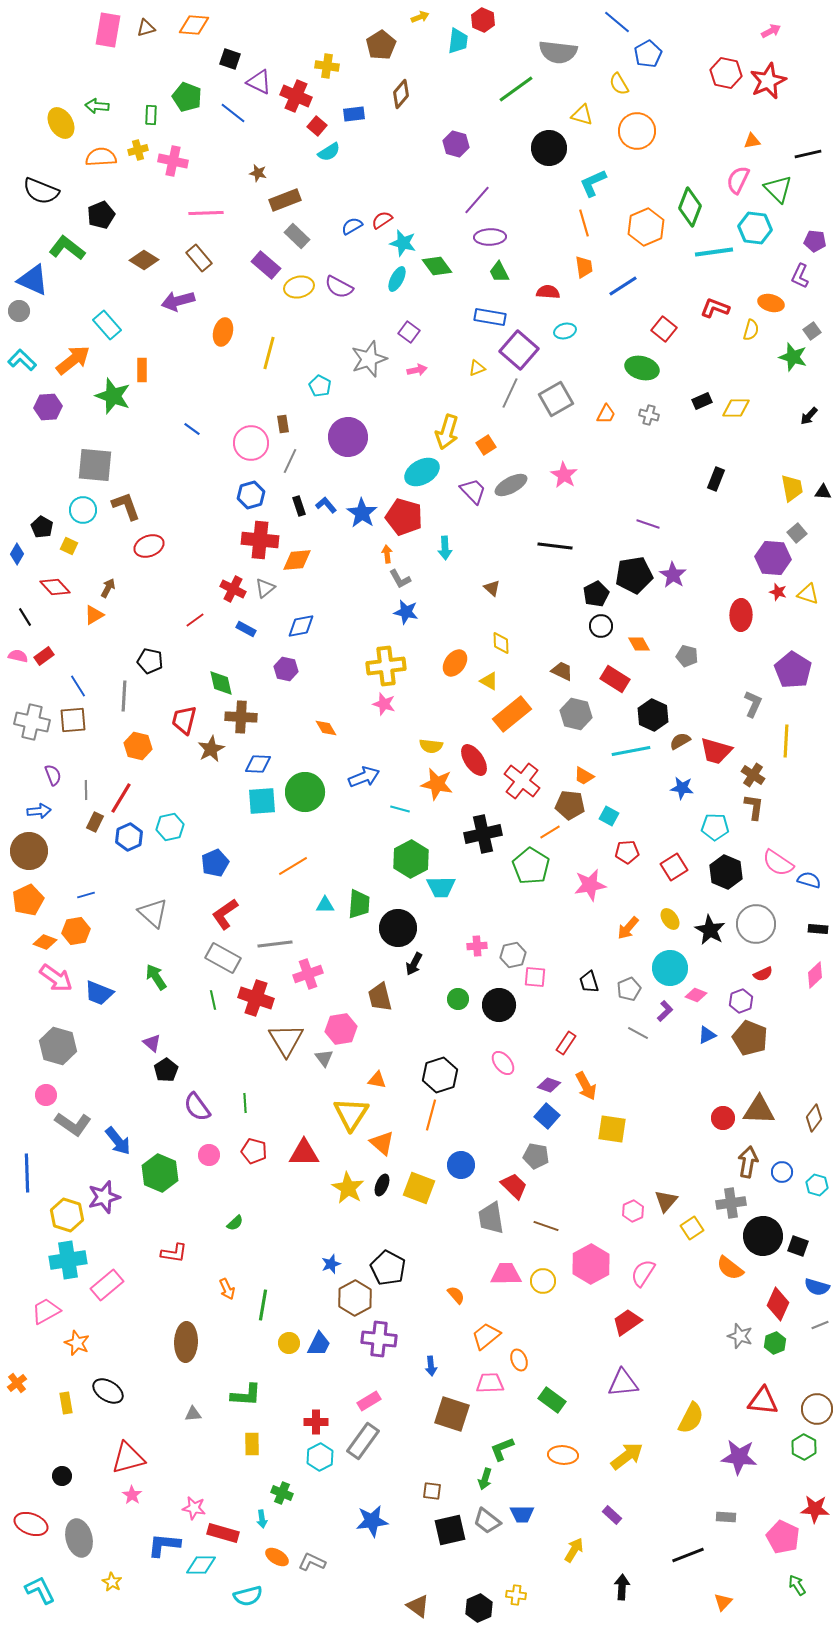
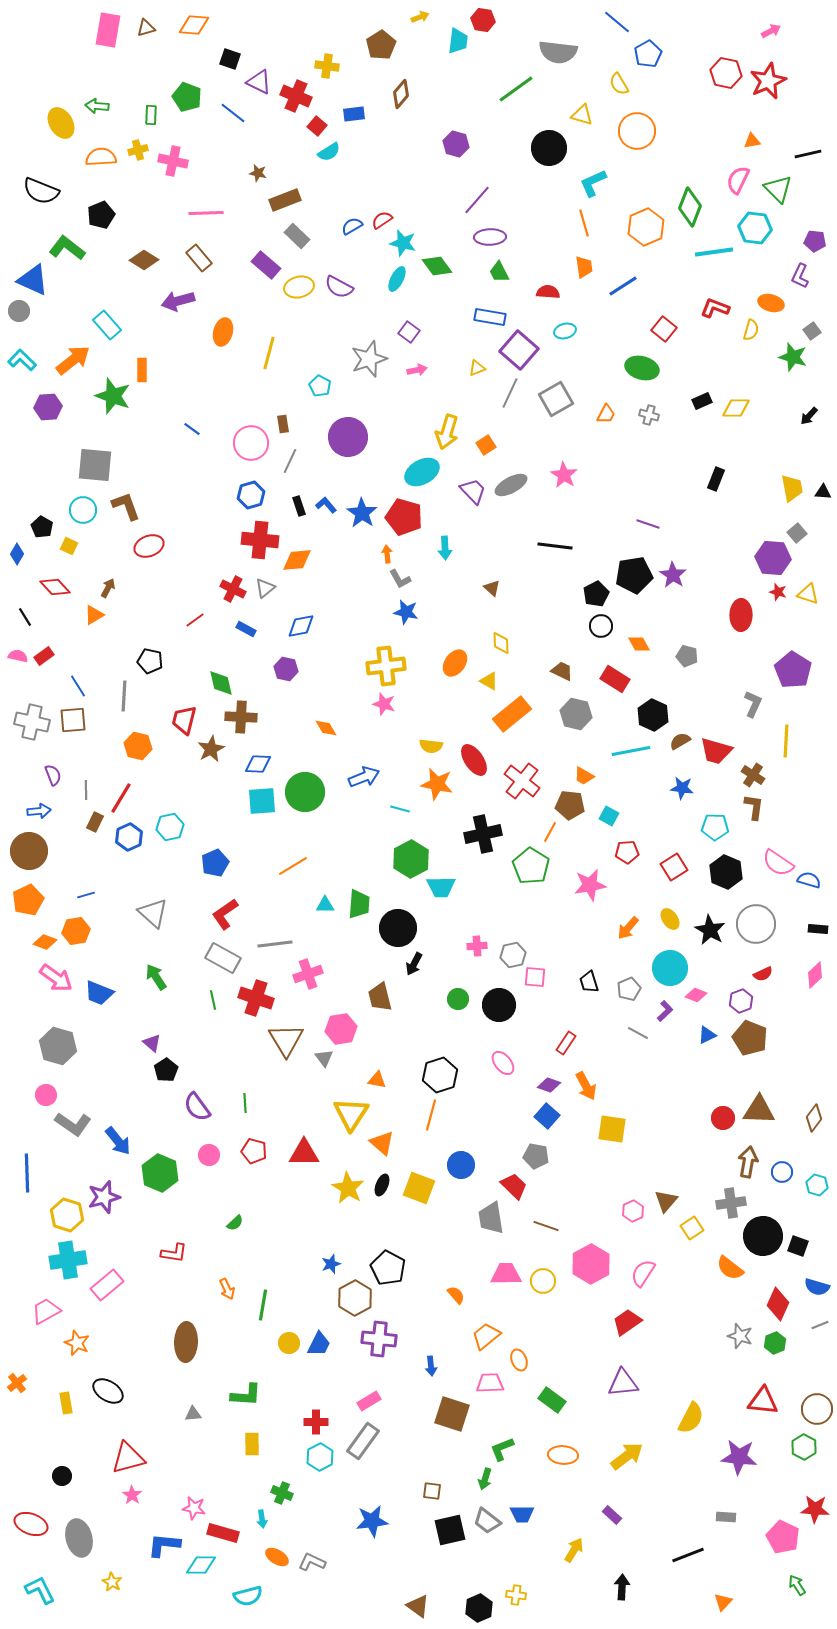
red hexagon at (483, 20): rotated 15 degrees counterclockwise
orange line at (550, 832): rotated 30 degrees counterclockwise
